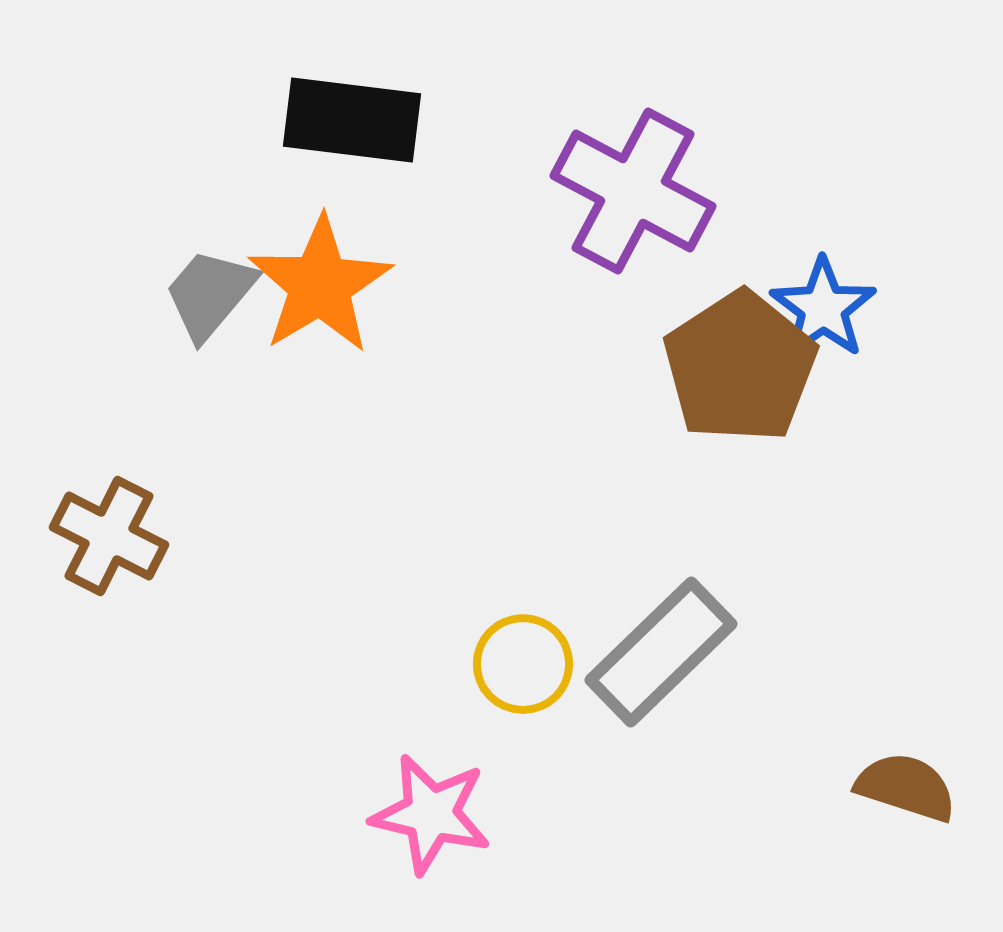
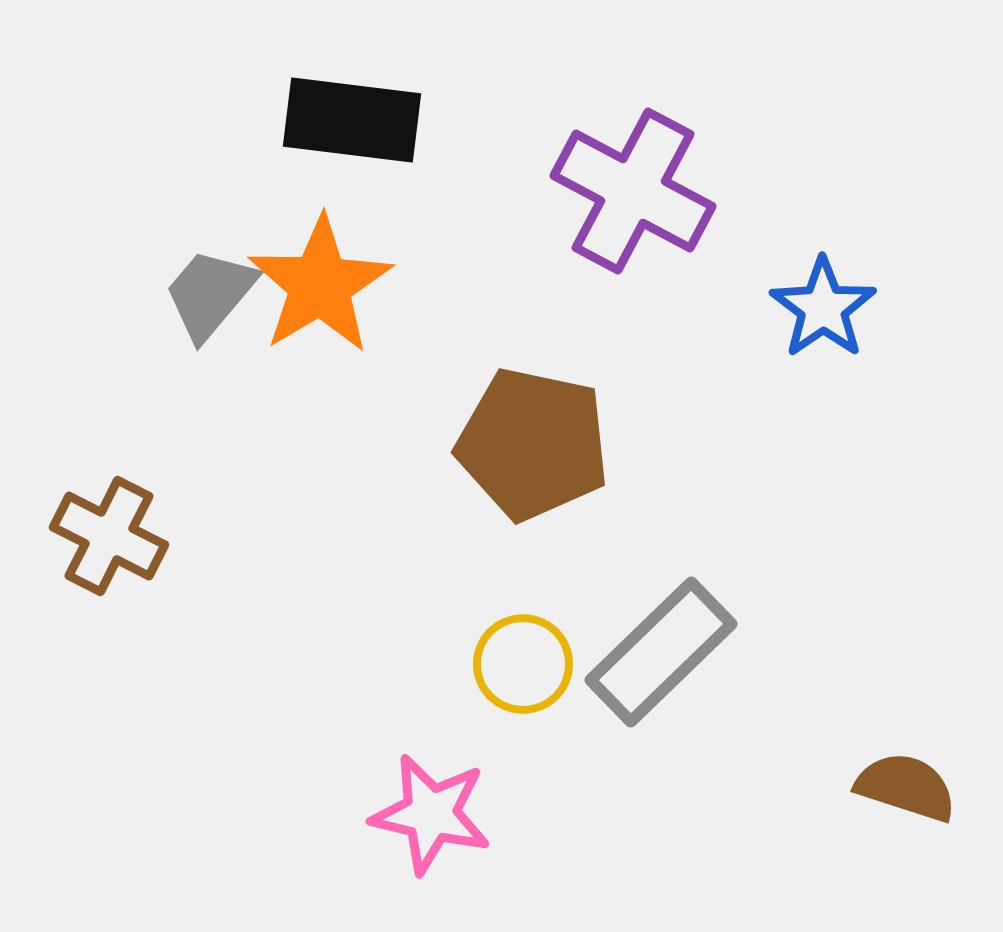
brown pentagon: moved 207 px left, 77 px down; rotated 27 degrees counterclockwise
